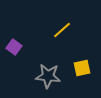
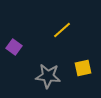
yellow square: moved 1 px right
